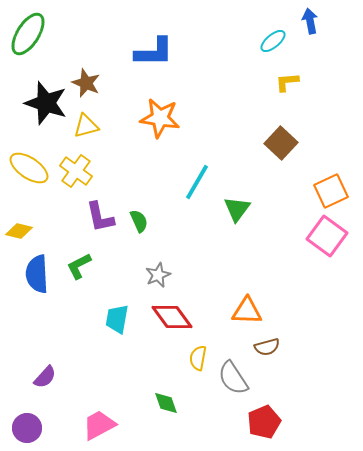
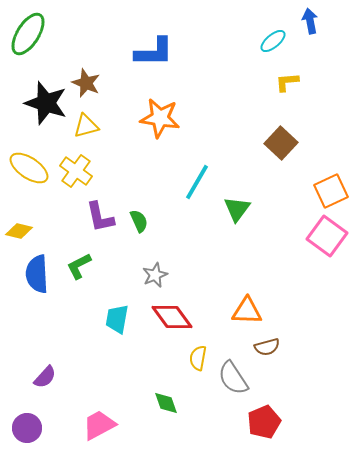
gray star: moved 3 px left
